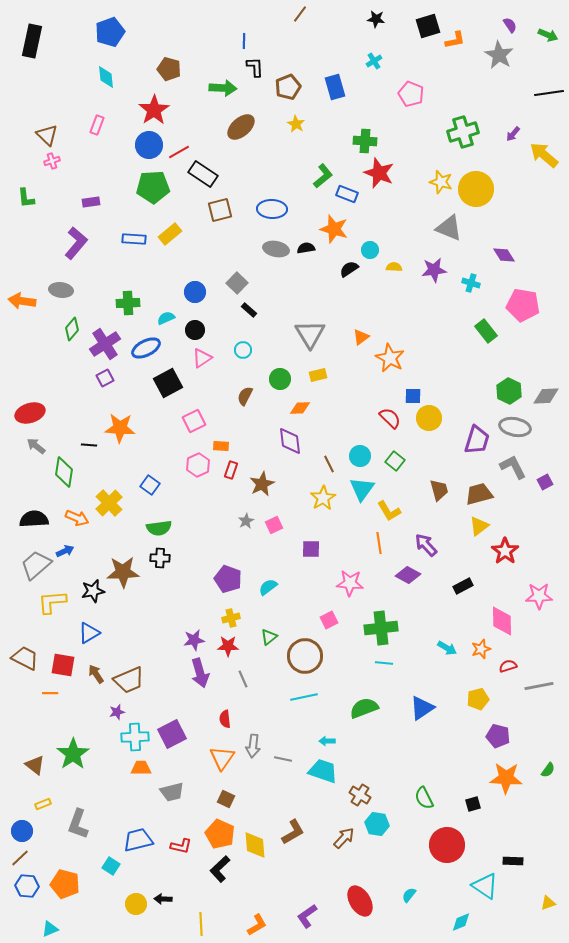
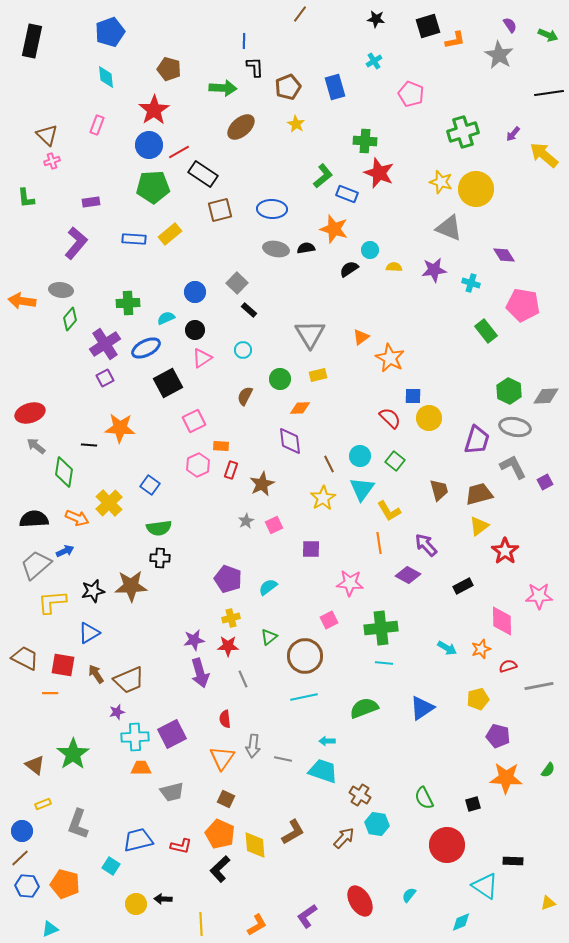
green diamond at (72, 329): moved 2 px left, 10 px up
brown star at (123, 572): moved 8 px right, 14 px down
